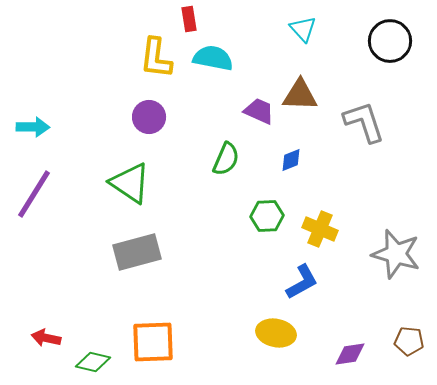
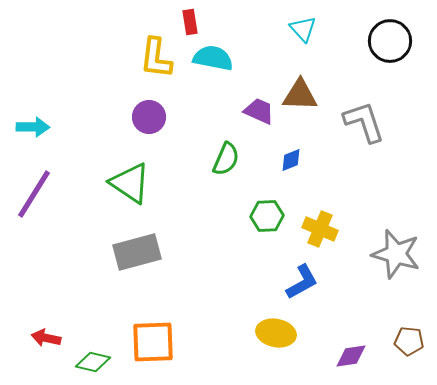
red rectangle: moved 1 px right, 3 px down
purple diamond: moved 1 px right, 2 px down
